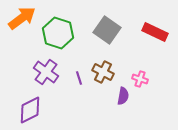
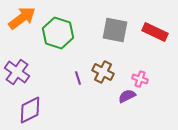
gray square: moved 8 px right; rotated 24 degrees counterclockwise
purple cross: moved 29 px left
purple line: moved 1 px left
purple semicircle: moved 4 px right; rotated 126 degrees counterclockwise
